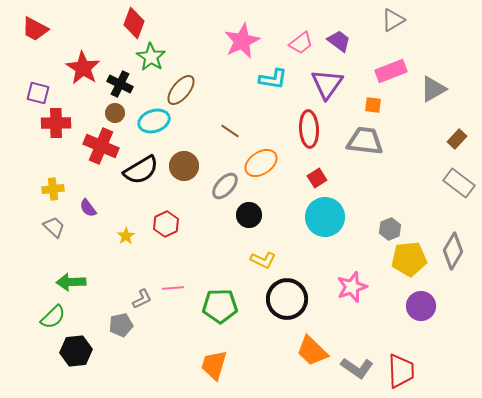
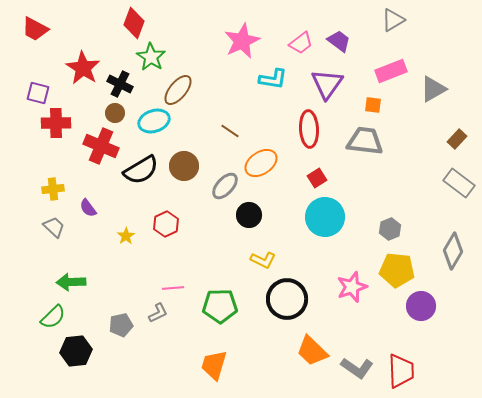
brown ellipse at (181, 90): moved 3 px left
yellow pentagon at (409, 259): moved 12 px left, 11 px down; rotated 12 degrees clockwise
gray L-shape at (142, 299): moved 16 px right, 14 px down
